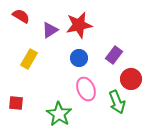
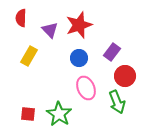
red semicircle: moved 2 px down; rotated 120 degrees counterclockwise
red star: rotated 8 degrees counterclockwise
purple triangle: rotated 42 degrees counterclockwise
purple rectangle: moved 2 px left, 3 px up
yellow rectangle: moved 3 px up
red circle: moved 6 px left, 3 px up
pink ellipse: moved 1 px up
red square: moved 12 px right, 11 px down
